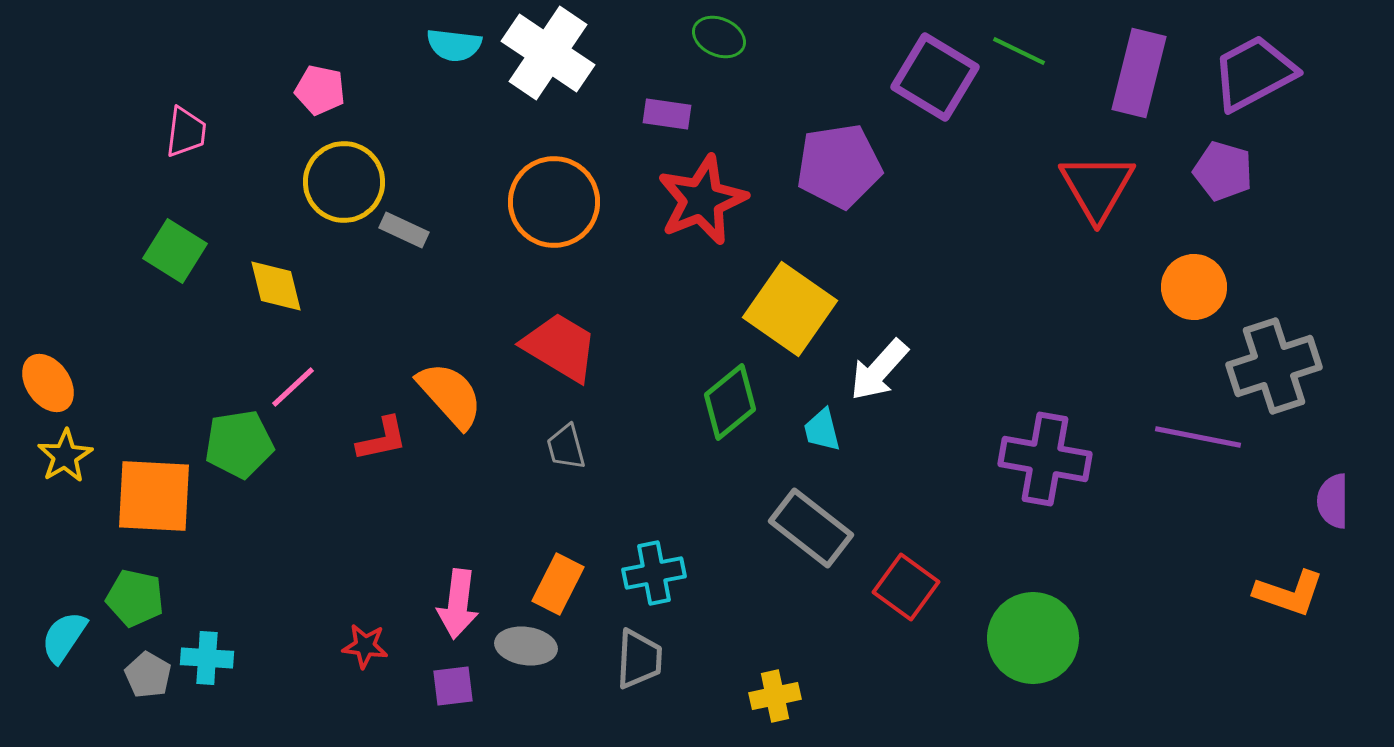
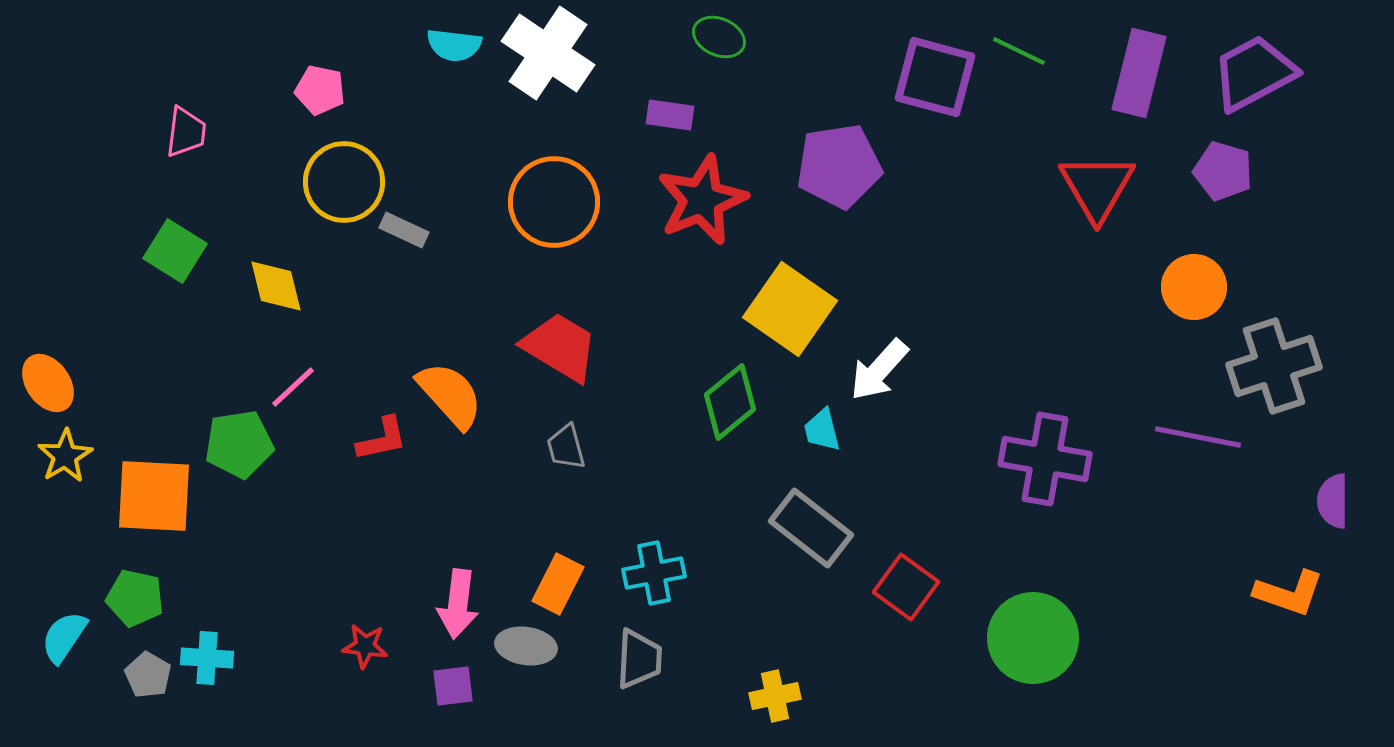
purple square at (935, 77): rotated 16 degrees counterclockwise
purple rectangle at (667, 114): moved 3 px right, 1 px down
